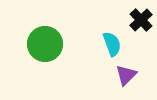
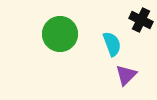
black cross: rotated 20 degrees counterclockwise
green circle: moved 15 px right, 10 px up
